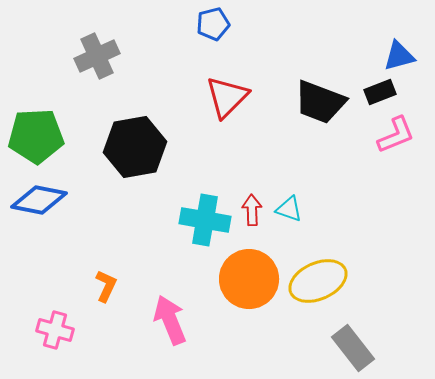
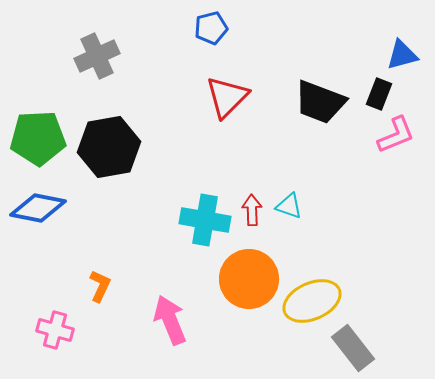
blue pentagon: moved 2 px left, 4 px down
blue triangle: moved 3 px right, 1 px up
black rectangle: moved 1 px left, 2 px down; rotated 48 degrees counterclockwise
green pentagon: moved 2 px right, 2 px down
black hexagon: moved 26 px left
blue diamond: moved 1 px left, 8 px down
cyan triangle: moved 3 px up
yellow ellipse: moved 6 px left, 20 px down
orange L-shape: moved 6 px left
